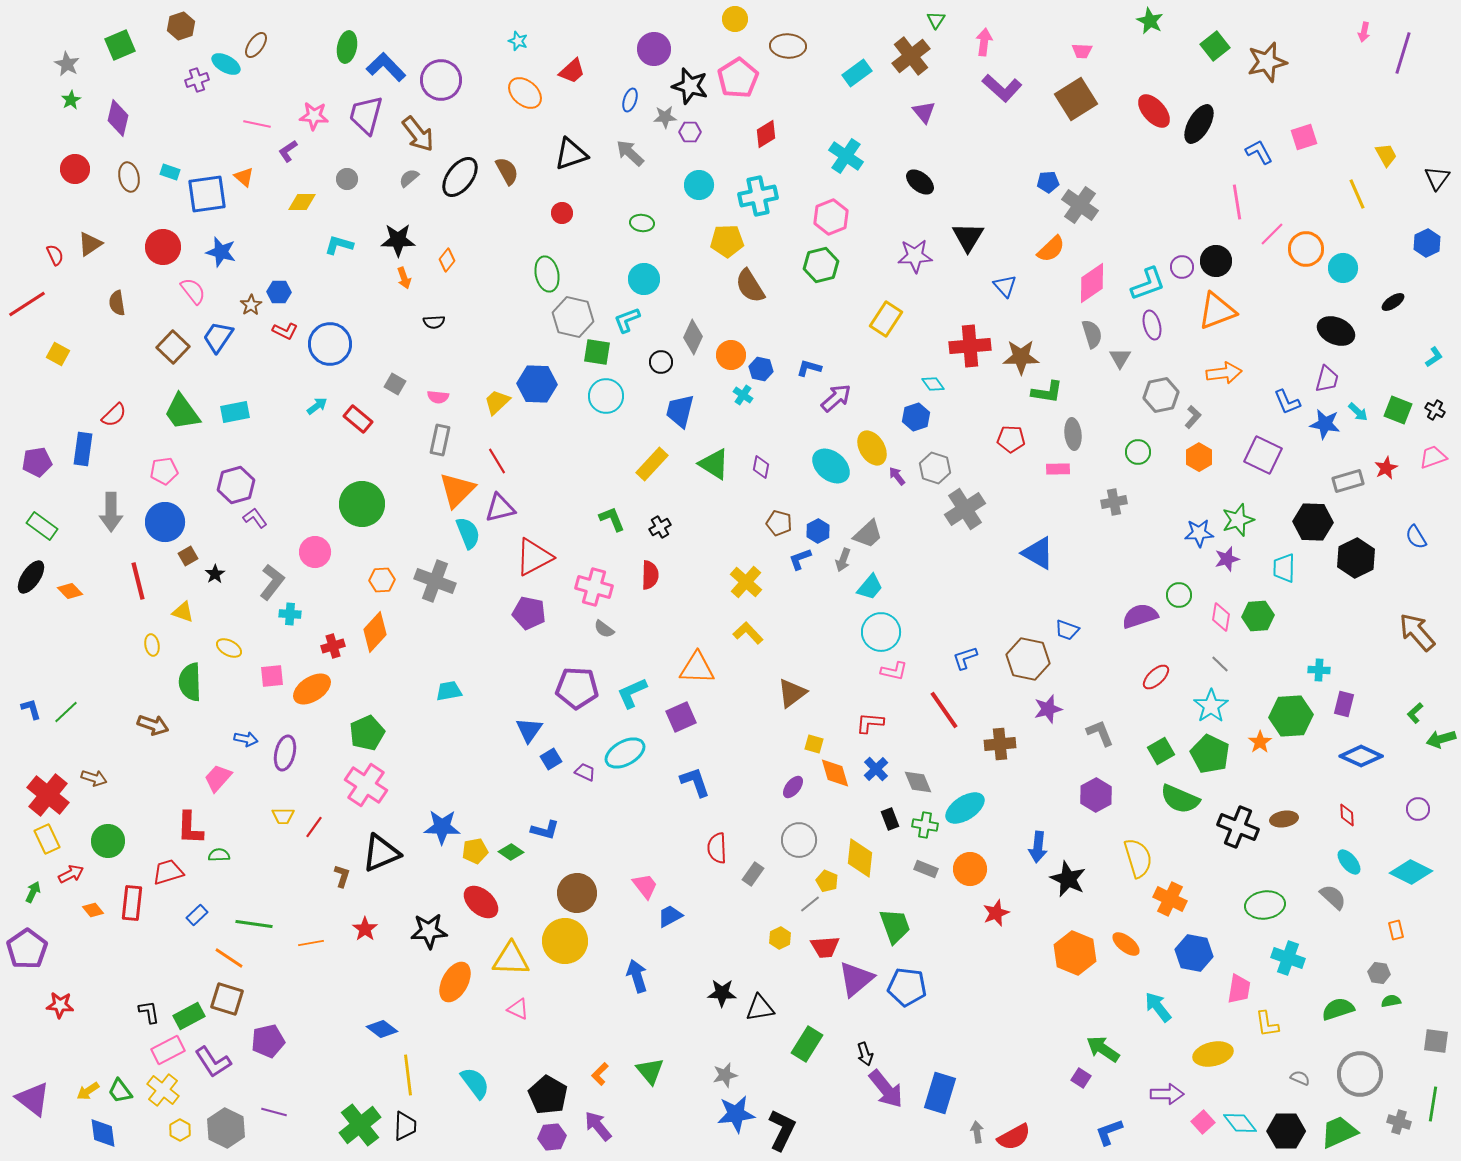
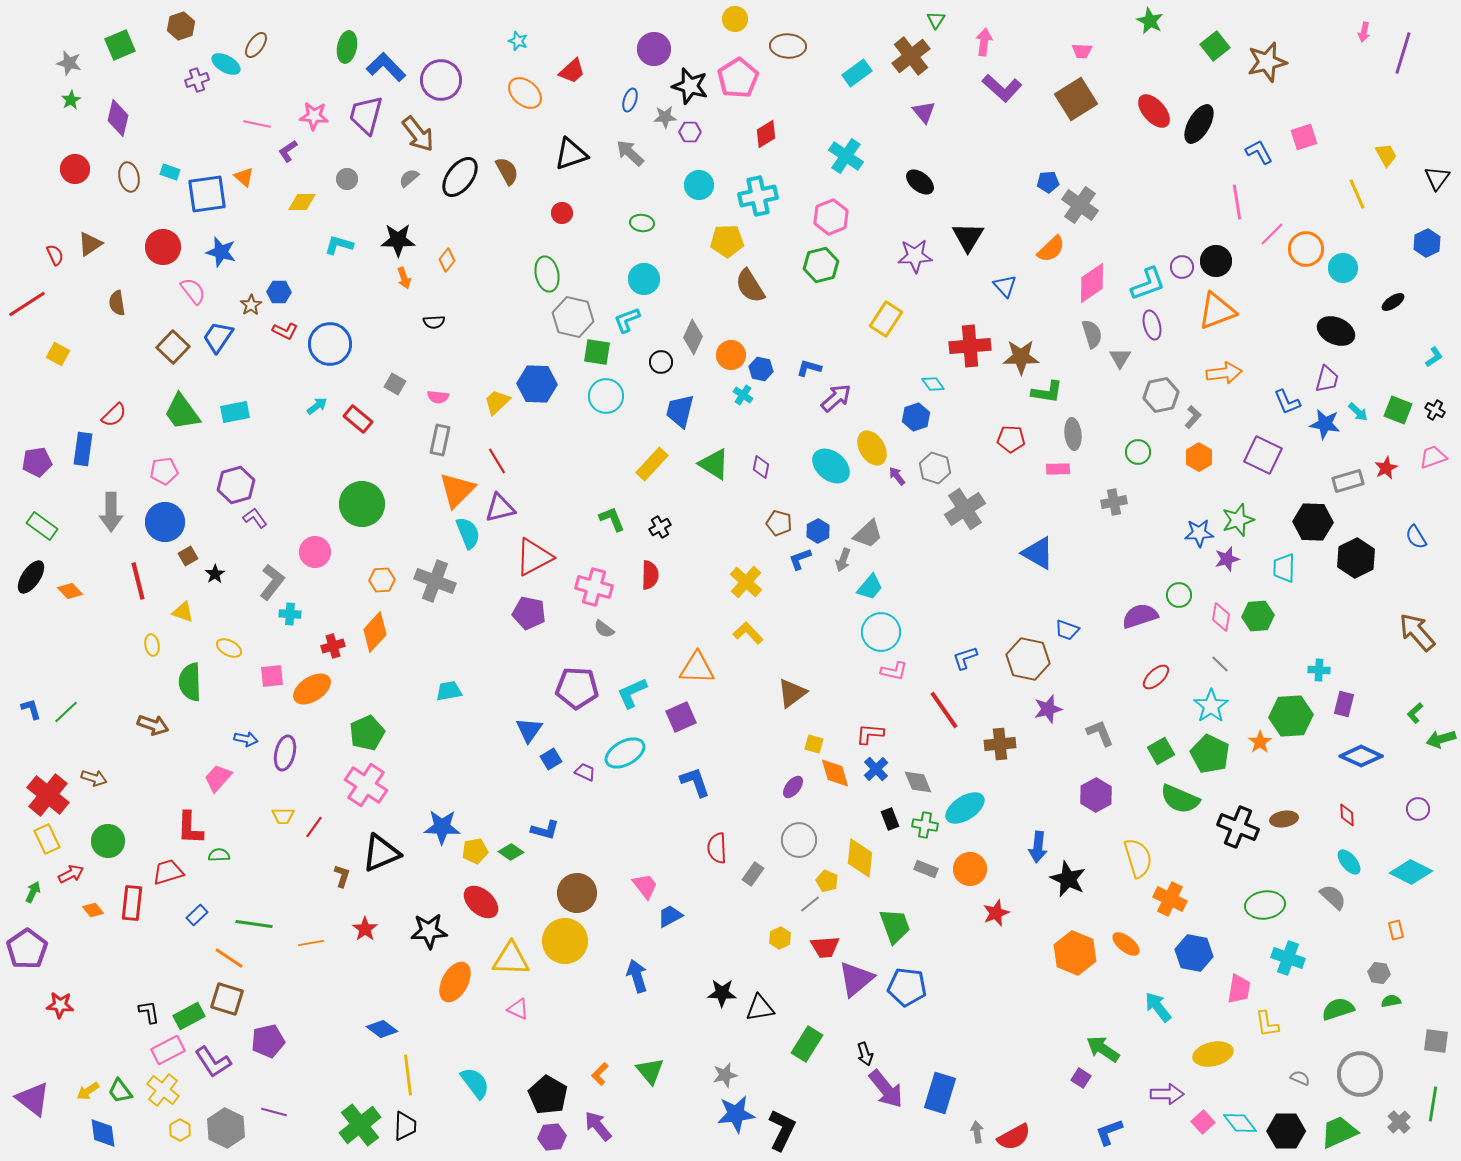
gray star at (67, 64): moved 2 px right, 1 px up; rotated 15 degrees counterclockwise
red L-shape at (870, 723): moved 11 px down
gray cross at (1399, 1122): rotated 30 degrees clockwise
